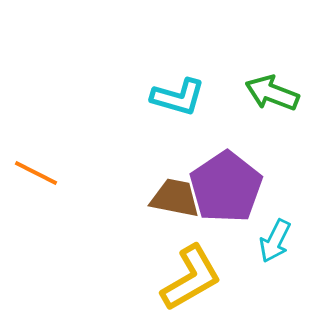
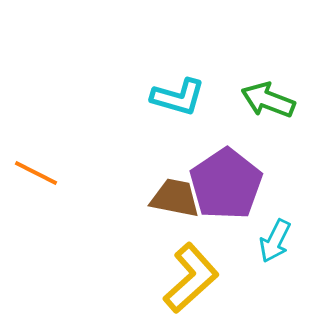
green arrow: moved 4 px left, 7 px down
purple pentagon: moved 3 px up
yellow L-shape: rotated 12 degrees counterclockwise
